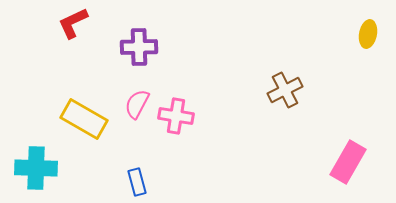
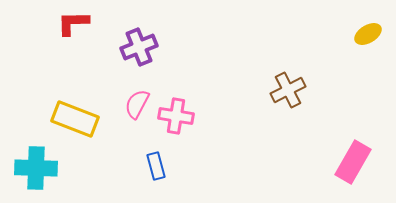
red L-shape: rotated 24 degrees clockwise
yellow ellipse: rotated 48 degrees clockwise
purple cross: rotated 21 degrees counterclockwise
brown cross: moved 3 px right
yellow rectangle: moved 9 px left; rotated 9 degrees counterclockwise
pink rectangle: moved 5 px right
blue rectangle: moved 19 px right, 16 px up
